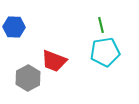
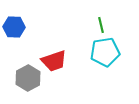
red trapezoid: rotated 40 degrees counterclockwise
